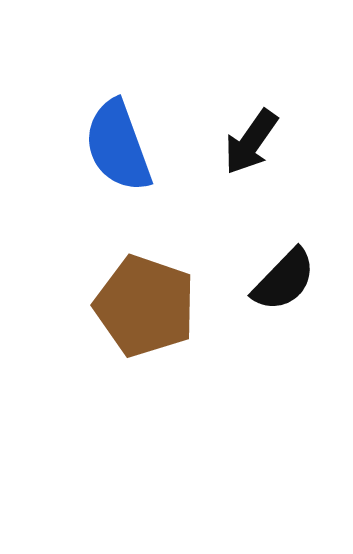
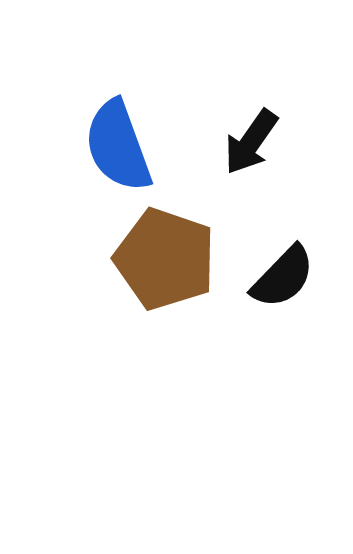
black semicircle: moved 1 px left, 3 px up
brown pentagon: moved 20 px right, 47 px up
